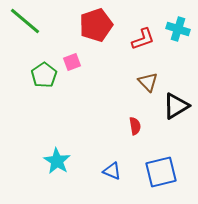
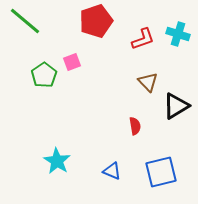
red pentagon: moved 4 px up
cyan cross: moved 5 px down
